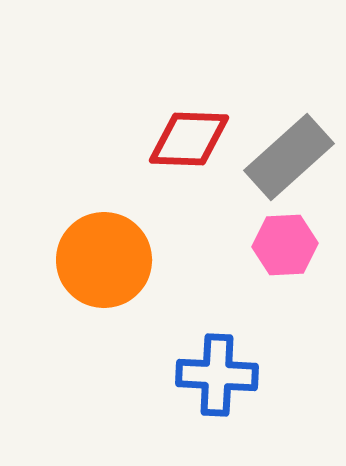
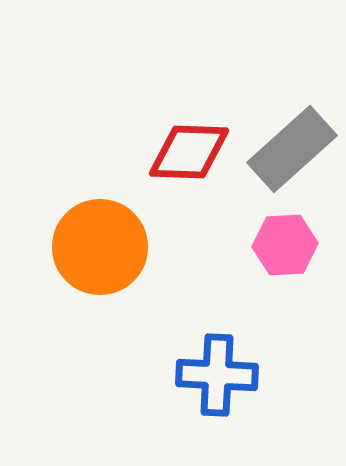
red diamond: moved 13 px down
gray rectangle: moved 3 px right, 8 px up
orange circle: moved 4 px left, 13 px up
